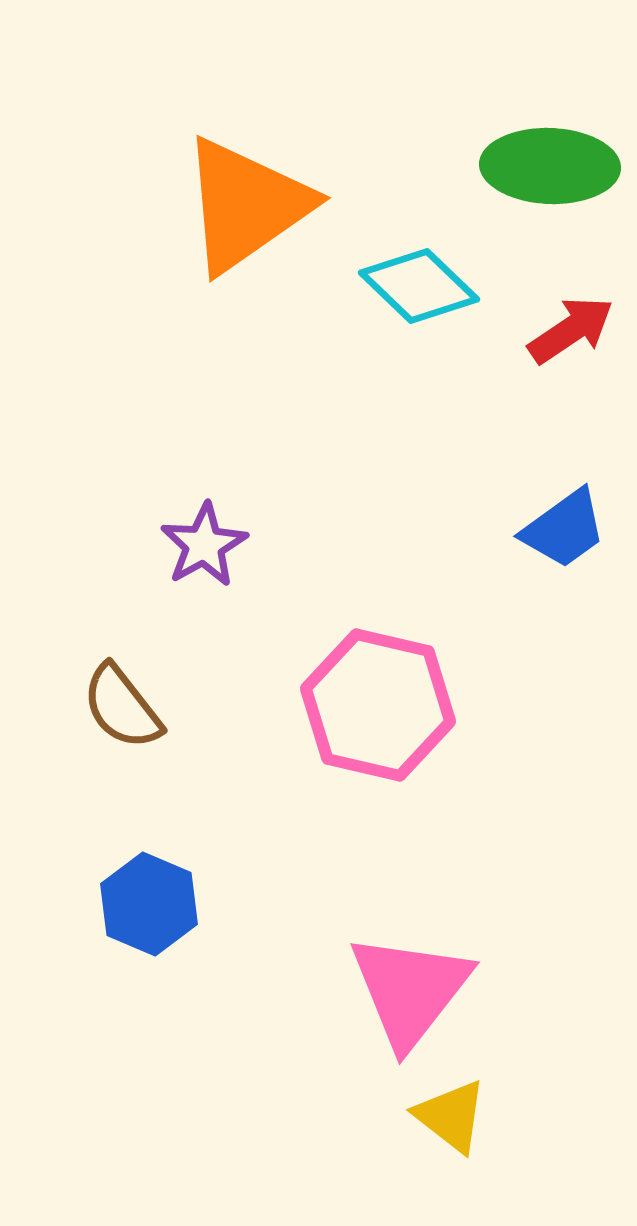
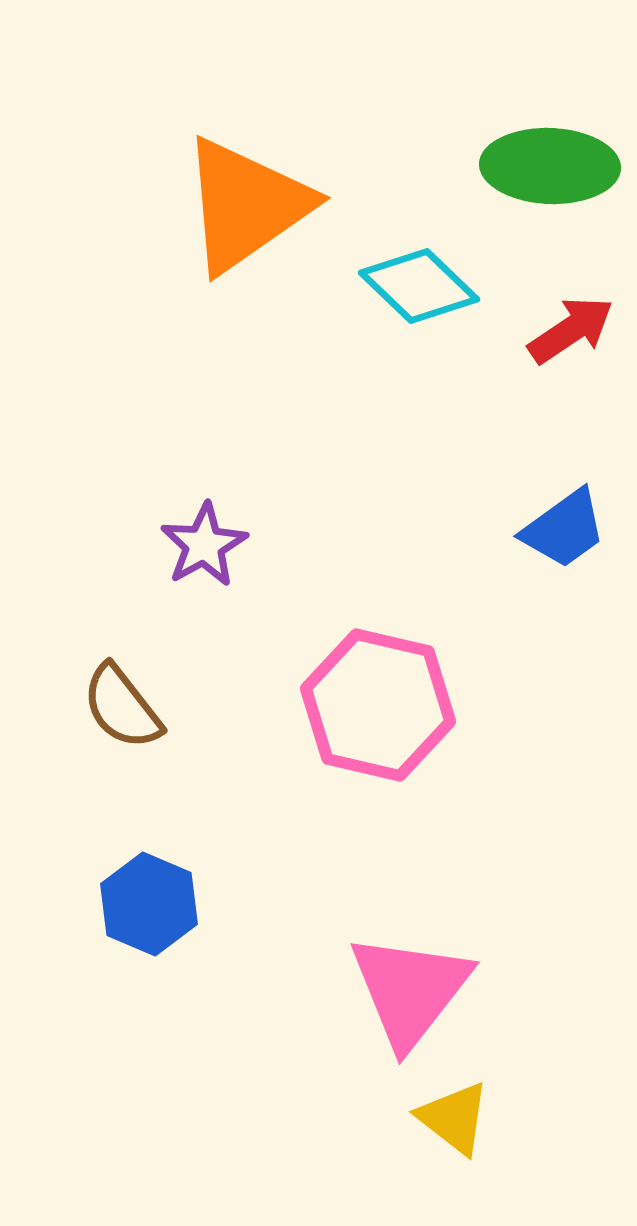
yellow triangle: moved 3 px right, 2 px down
